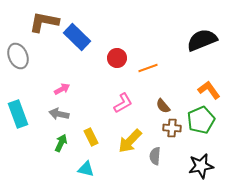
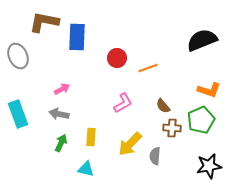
blue rectangle: rotated 48 degrees clockwise
orange L-shape: rotated 145 degrees clockwise
yellow rectangle: rotated 30 degrees clockwise
yellow arrow: moved 3 px down
black star: moved 8 px right
